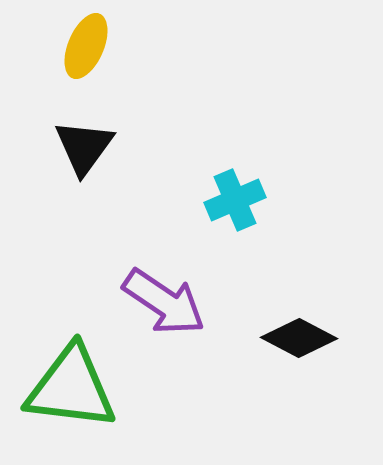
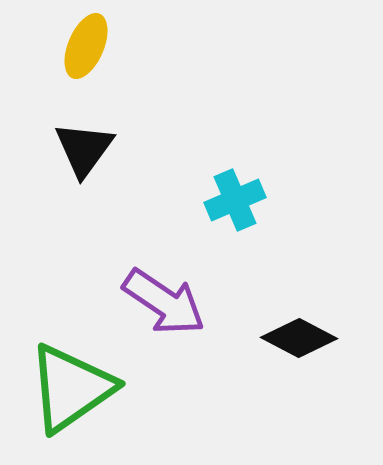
black triangle: moved 2 px down
green triangle: rotated 42 degrees counterclockwise
